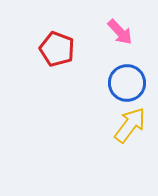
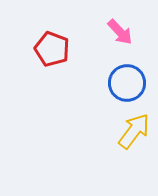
red pentagon: moved 5 px left
yellow arrow: moved 4 px right, 6 px down
